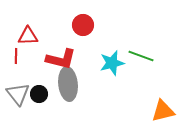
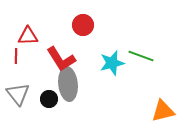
red L-shape: rotated 44 degrees clockwise
black circle: moved 10 px right, 5 px down
